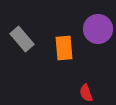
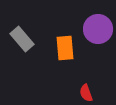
orange rectangle: moved 1 px right
